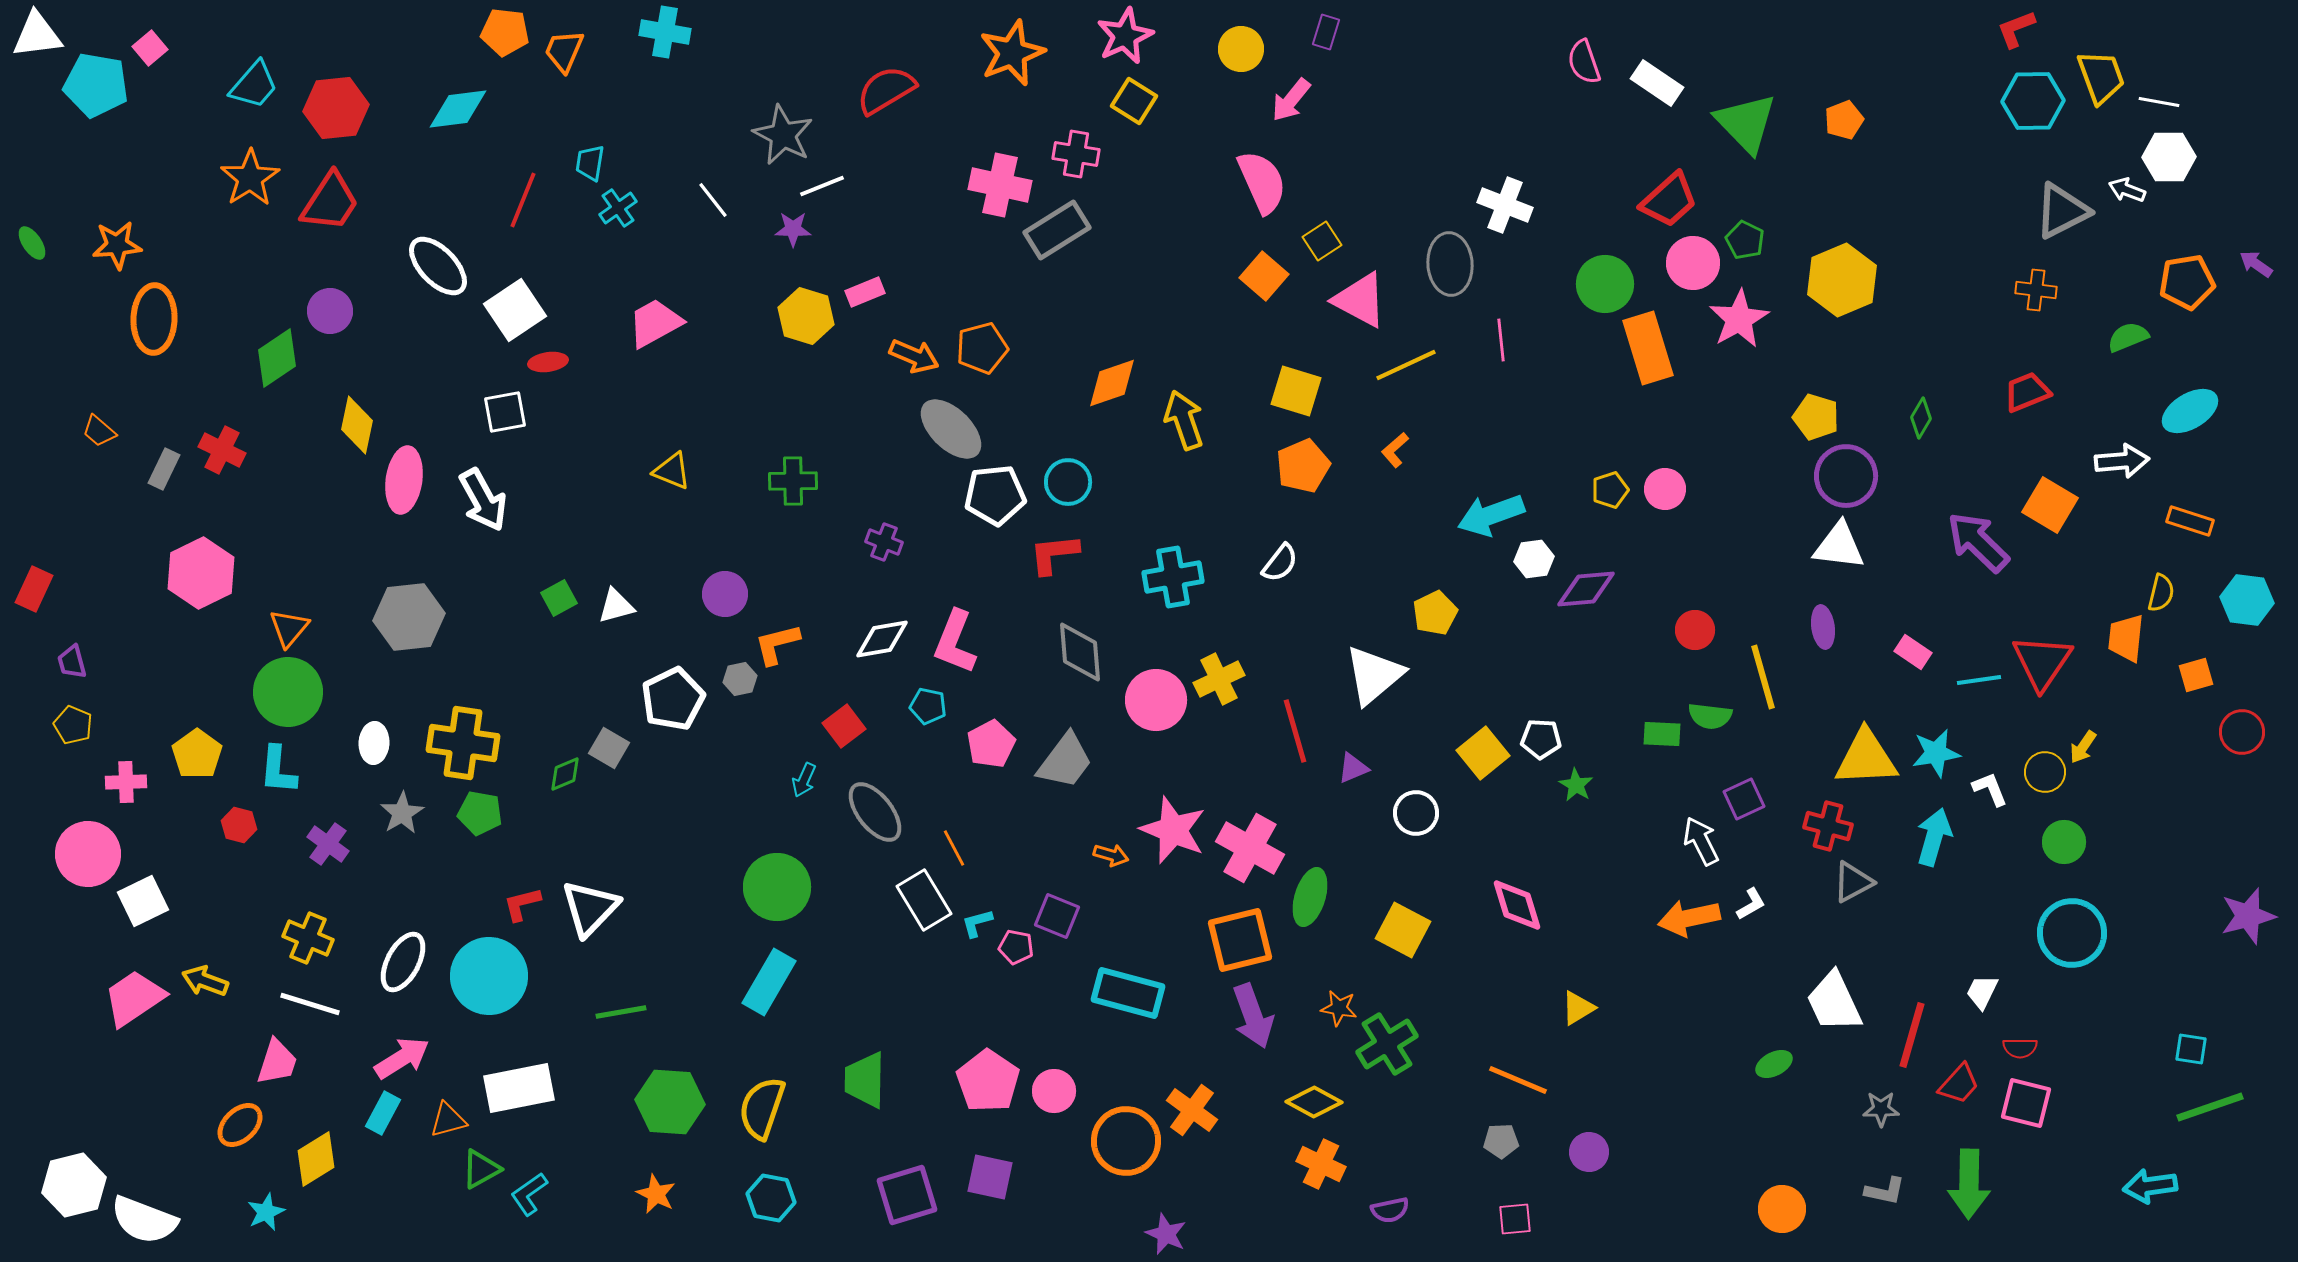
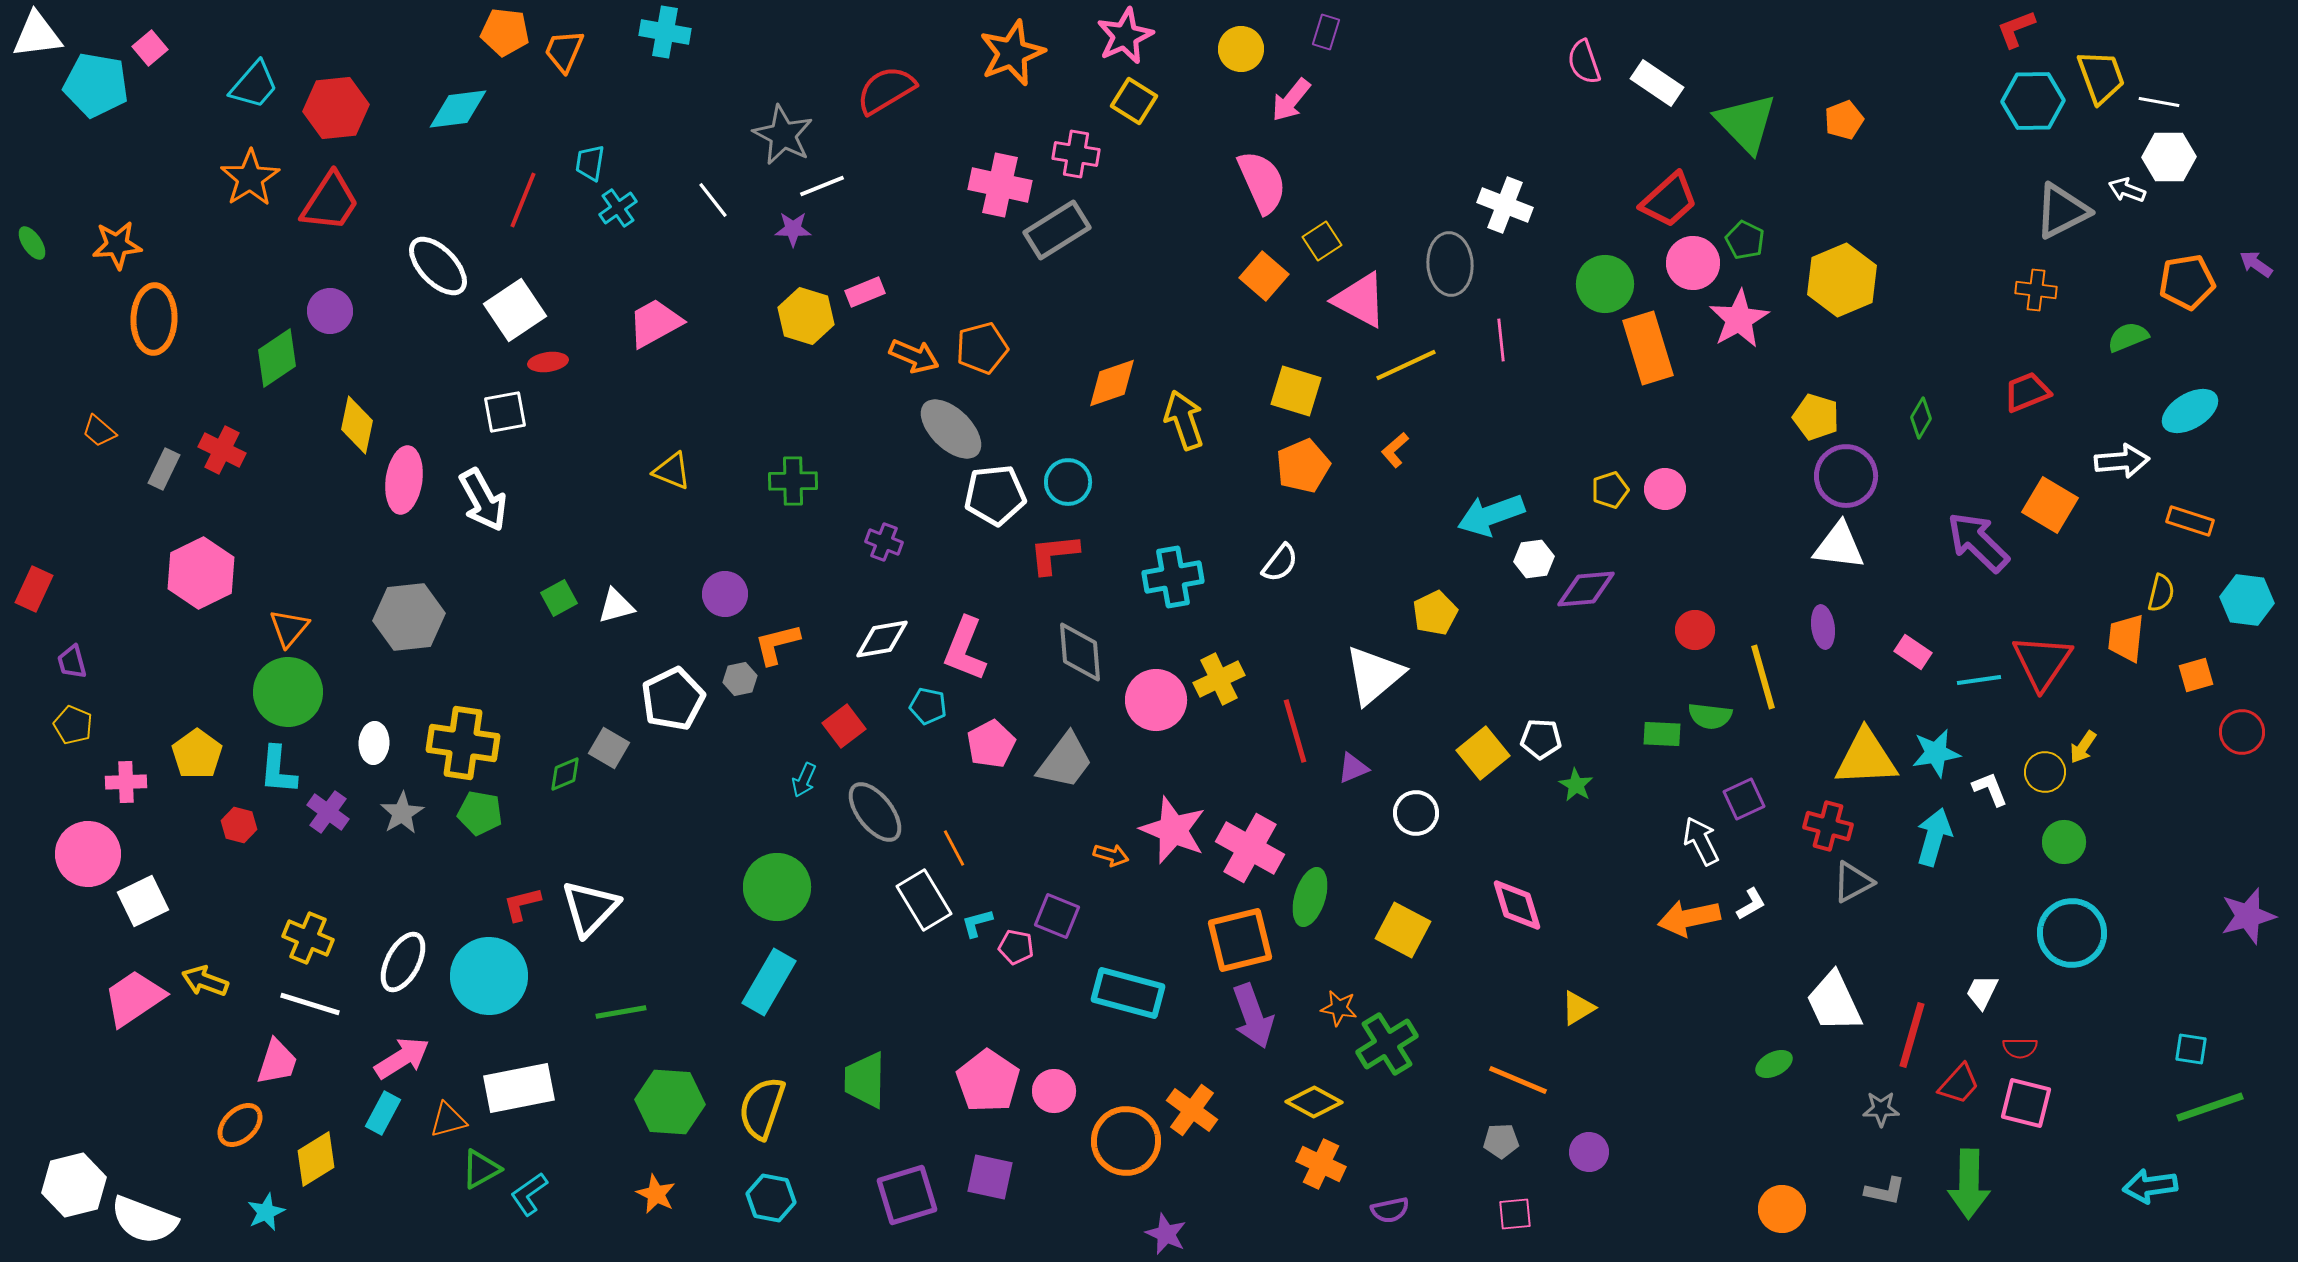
pink L-shape at (955, 642): moved 10 px right, 7 px down
purple cross at (328, 844): moved 32 px up
pink square at (1515, 1219): moved 5 px up
